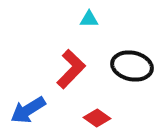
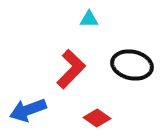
black ellipse: moved 1 px up
blue arrow: rotated 12 degrees clockwise
